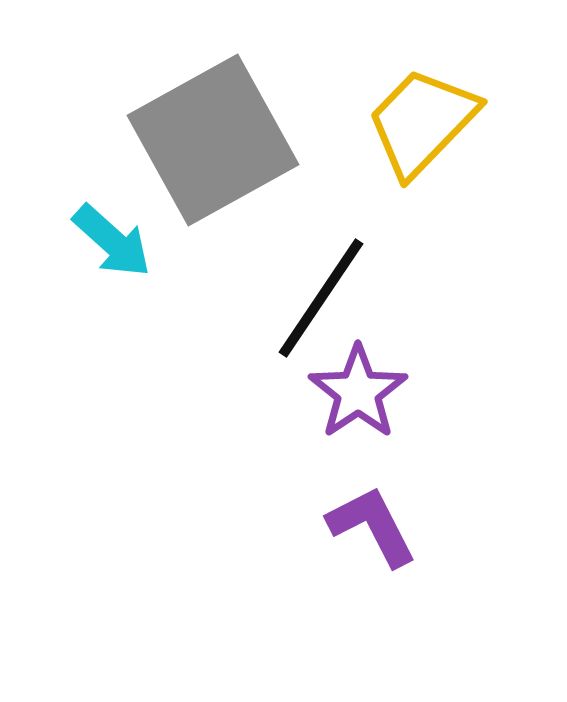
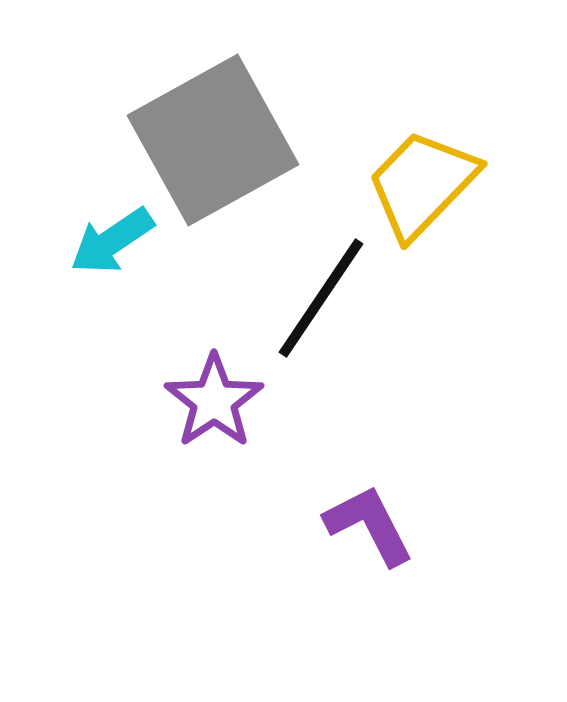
yellow trapezoid: moved 62 px down
cyan arrow: rotated 104 degrees clockwise
purple star: moved 144 px left, 9 px down
purple L-shape: moved 3 px left, 1 px up
